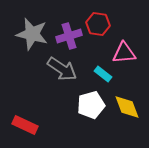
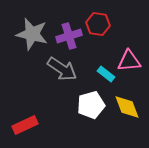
pink triangle: moved 5 px right, 8 px down
cyan rectangle: moved 3 px right
red rectangle: rotated 50 degrees counterclockwise
